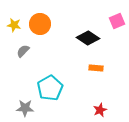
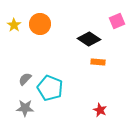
yellow star: rotated 24 degrees clockwise
black diamond: moved 1 px right, 1 px down
gray semicircle: moved 2 px right, 28 px down
orange rectangle: moved 2 px right, 6 px up
cyan pentagon: rotated 20 degrees counterclockwise
red star: rotated 24 degrees counterclockwise
